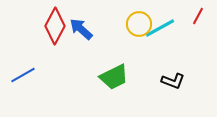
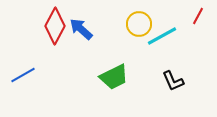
cyan line: moved 2 px right, 8 px down
black L-shape: rotated 45 degrees clockwise
